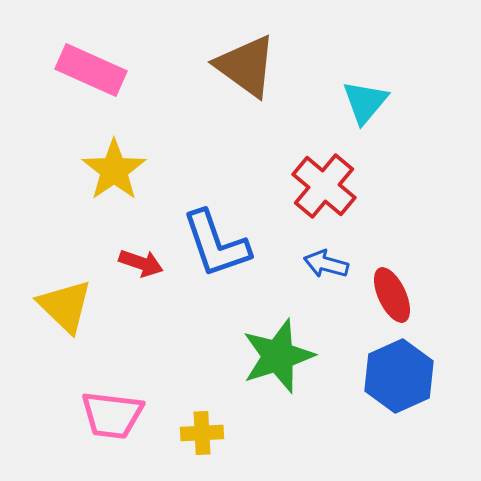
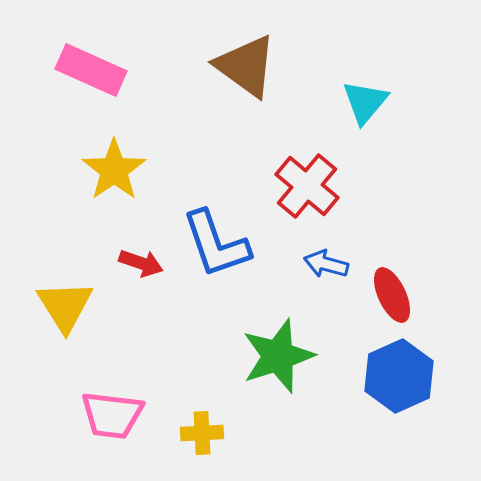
red cross: moved 17 px left
yellow triangle: rotated 14 degrees clockwise
